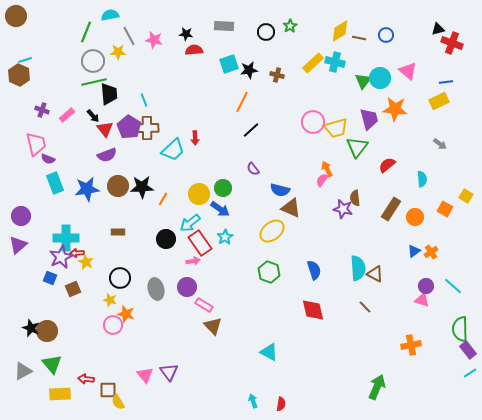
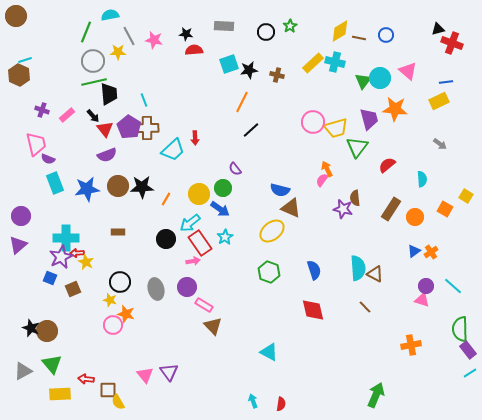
purple semicircle at (253, 169): moved 18 px left
orange line at (163, 199): moved 3 px right
black circle at (120, 278): moved 4 px down
green arrow at (377, 387): moved 1 px left, 8 px down
